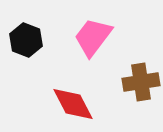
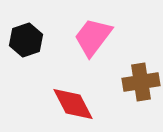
black hexagon: rotated 20 degrees clockwise
